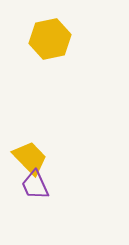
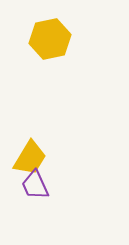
yellow trapezoid: rotated 75 degrees clockwise
